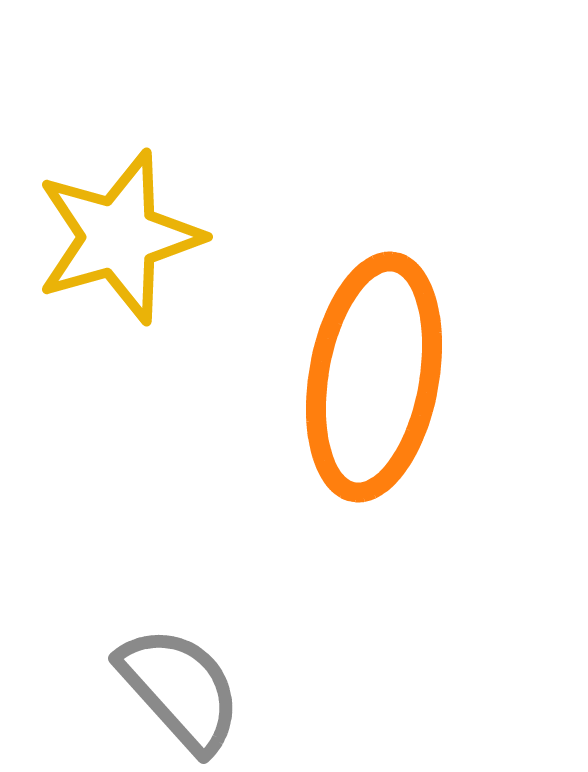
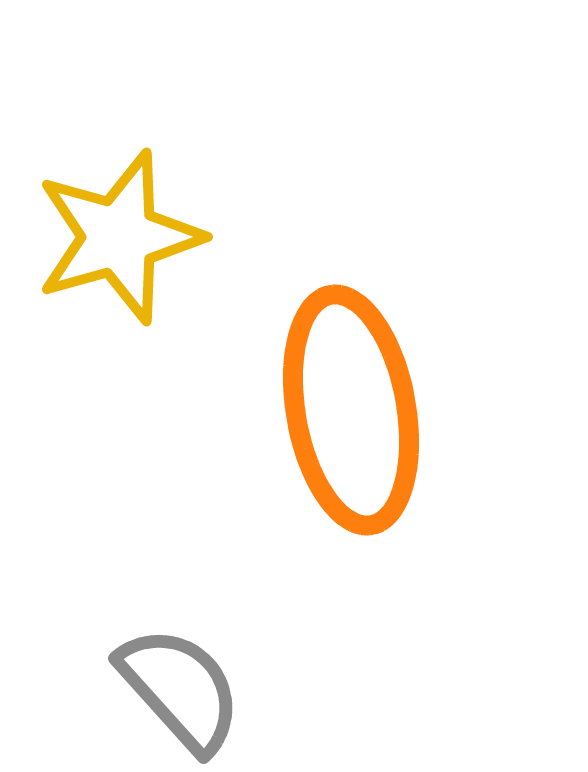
orange ellipse: moved 23 px left, 33 px down; rotated 20 degrees counterclockwise
